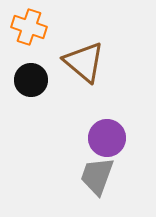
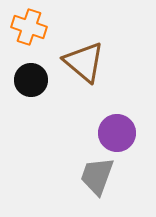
purple circle: moved 10 px right, 5 px up
